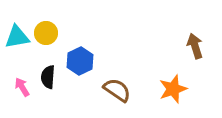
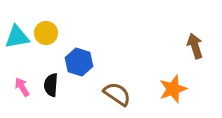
blue hexagon: moved 1 px left, 1 px down; rotated 16 degrees counterclockwise
black semicircle: moved 3 px right, 8 px down
brown semicircle: moved 4 px down
